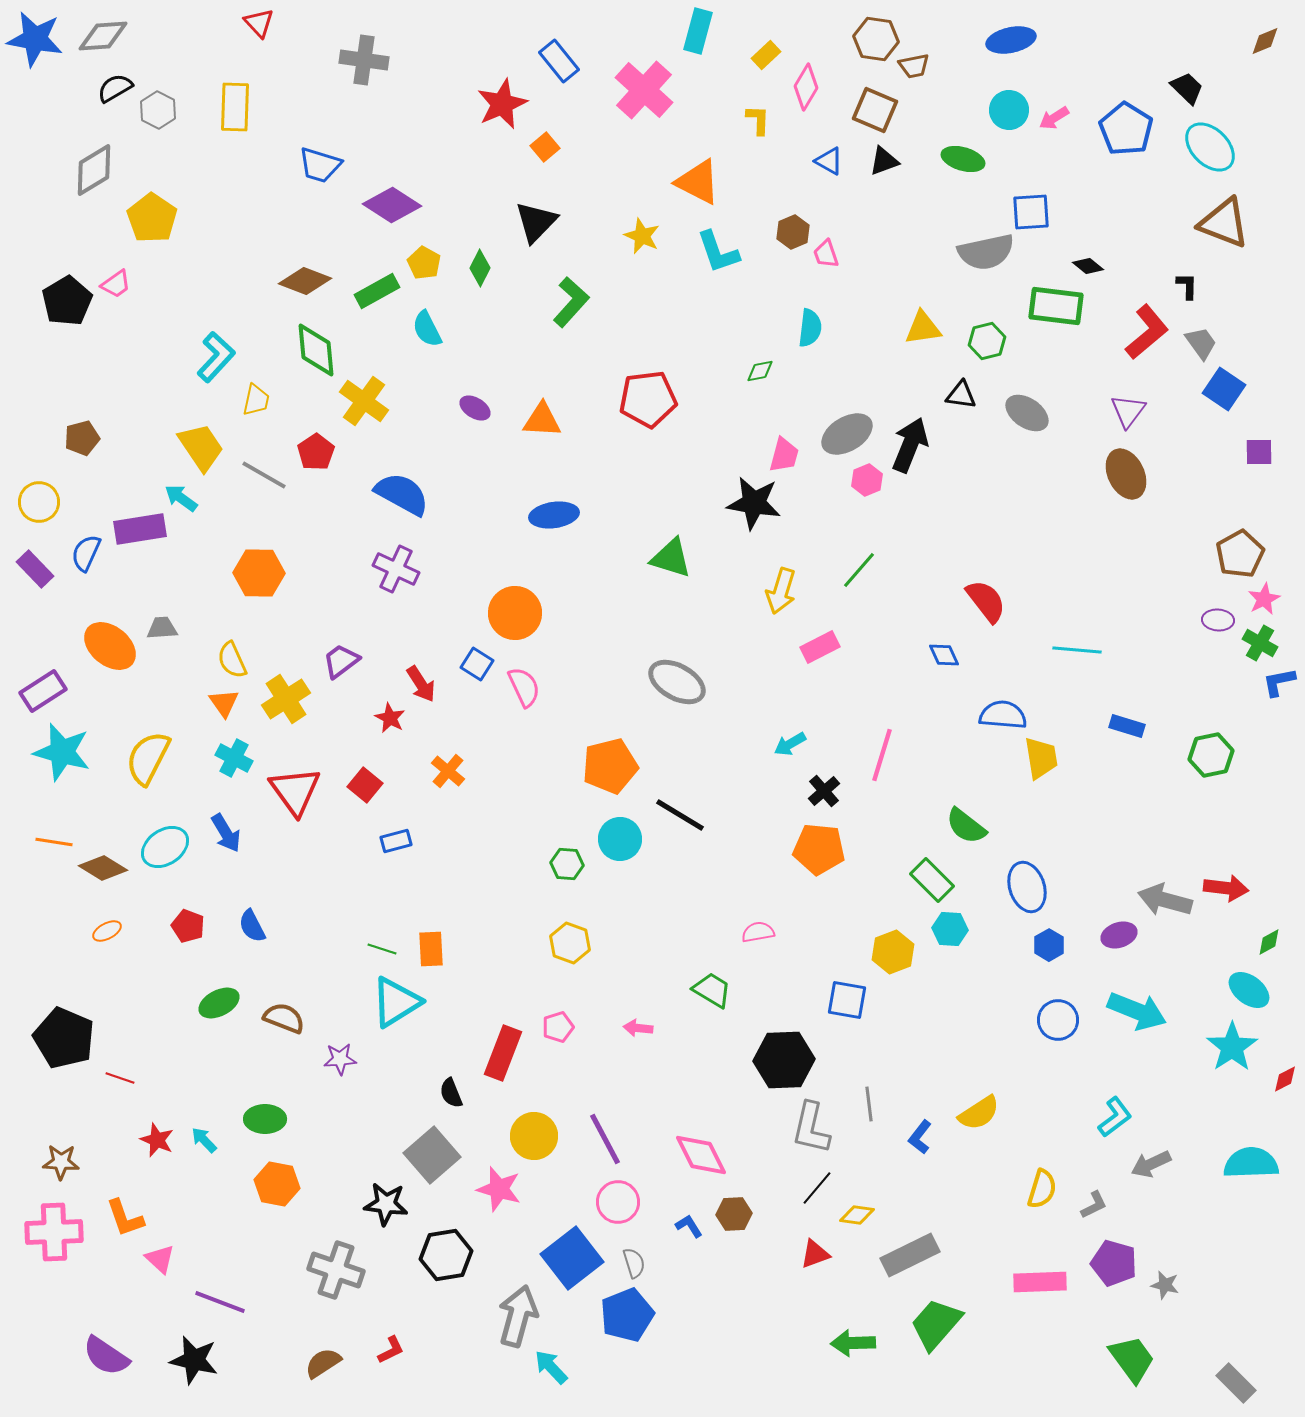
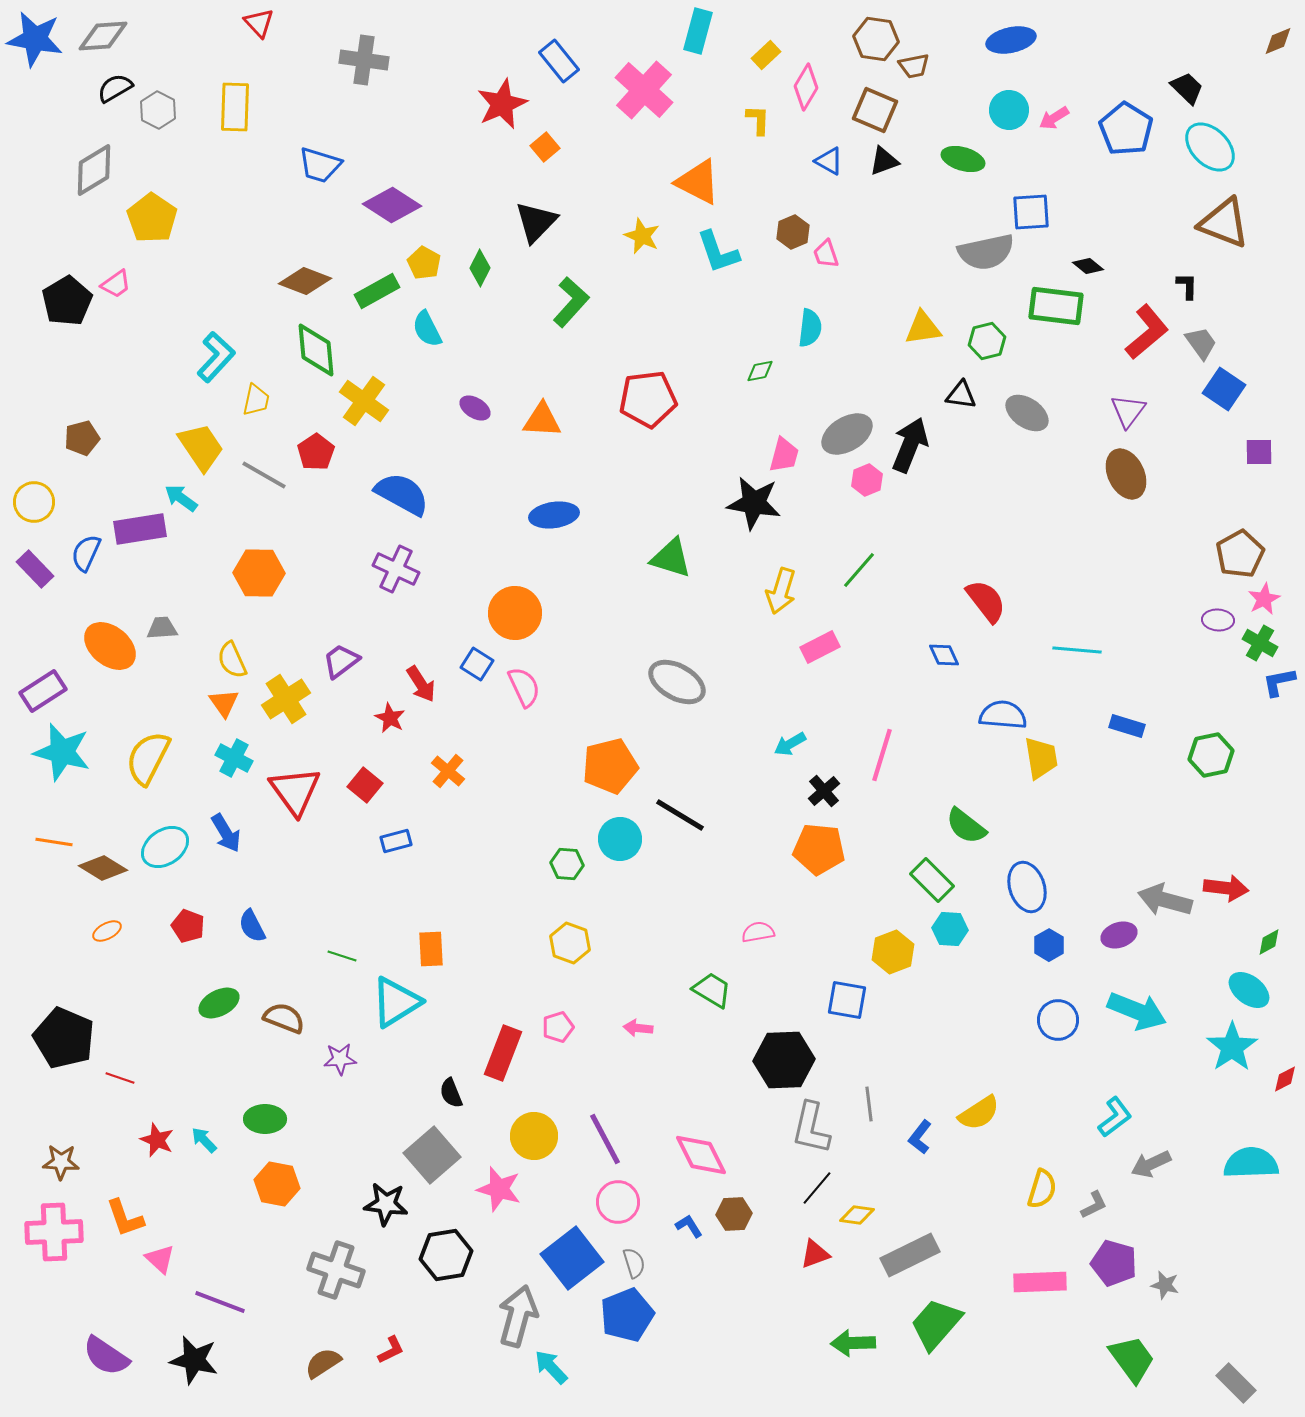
brown diamond at (1265, 41): moved 13 px right
yellow circle at (39, 502): moved 5 px left
green line at (382, 949): moved 40 px left, 7 px down
